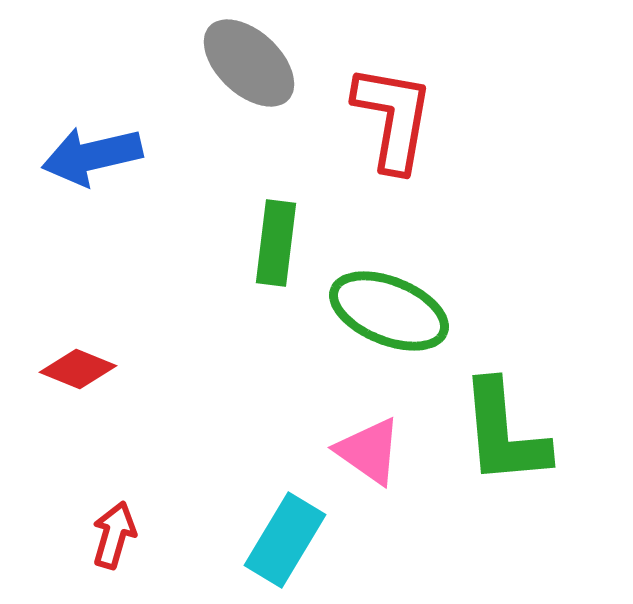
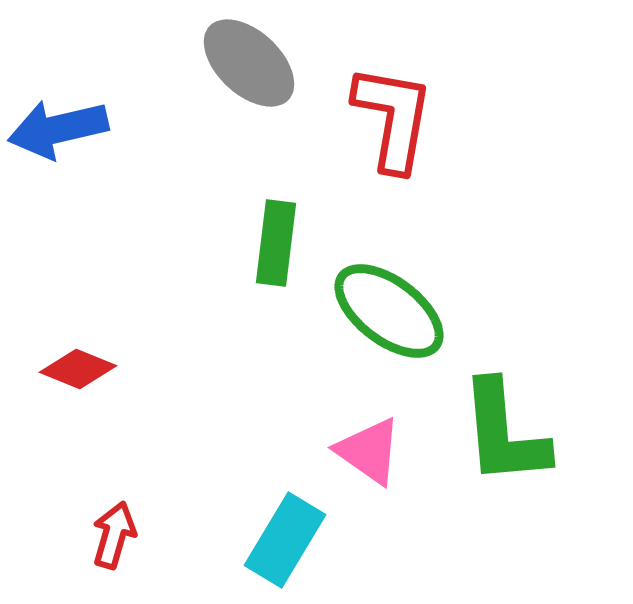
blue arrow: moved 34 px left, 27 px up
green ellipse: rotated 15 degrees clockwise
